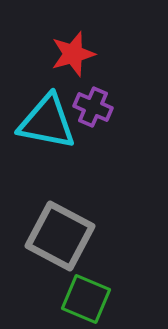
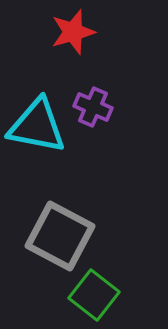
red star: moved 22 px up
cyan triangle: moved 10 px left, 4 px down
green square: moved 8 px right, 4 px up; rotated 15 degrees clockwise
